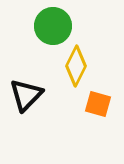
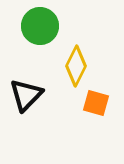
green circle: moved 13 px left
orange square: moved 2 px left, 1 px up
